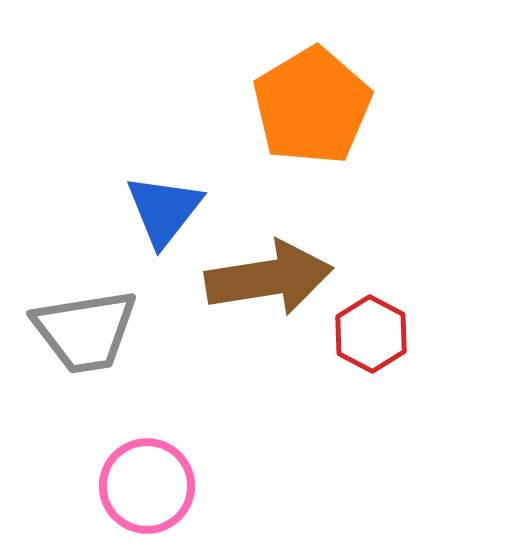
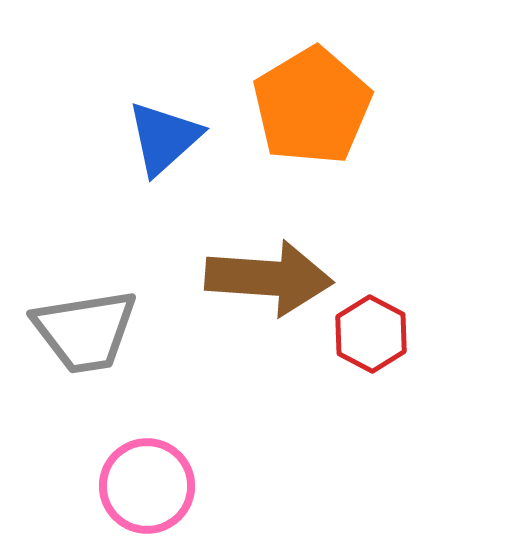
blue triangle: moved 72 px up; rotated 10 degrees clockwise
brown arrow: rotated 13 degrees clockwise
